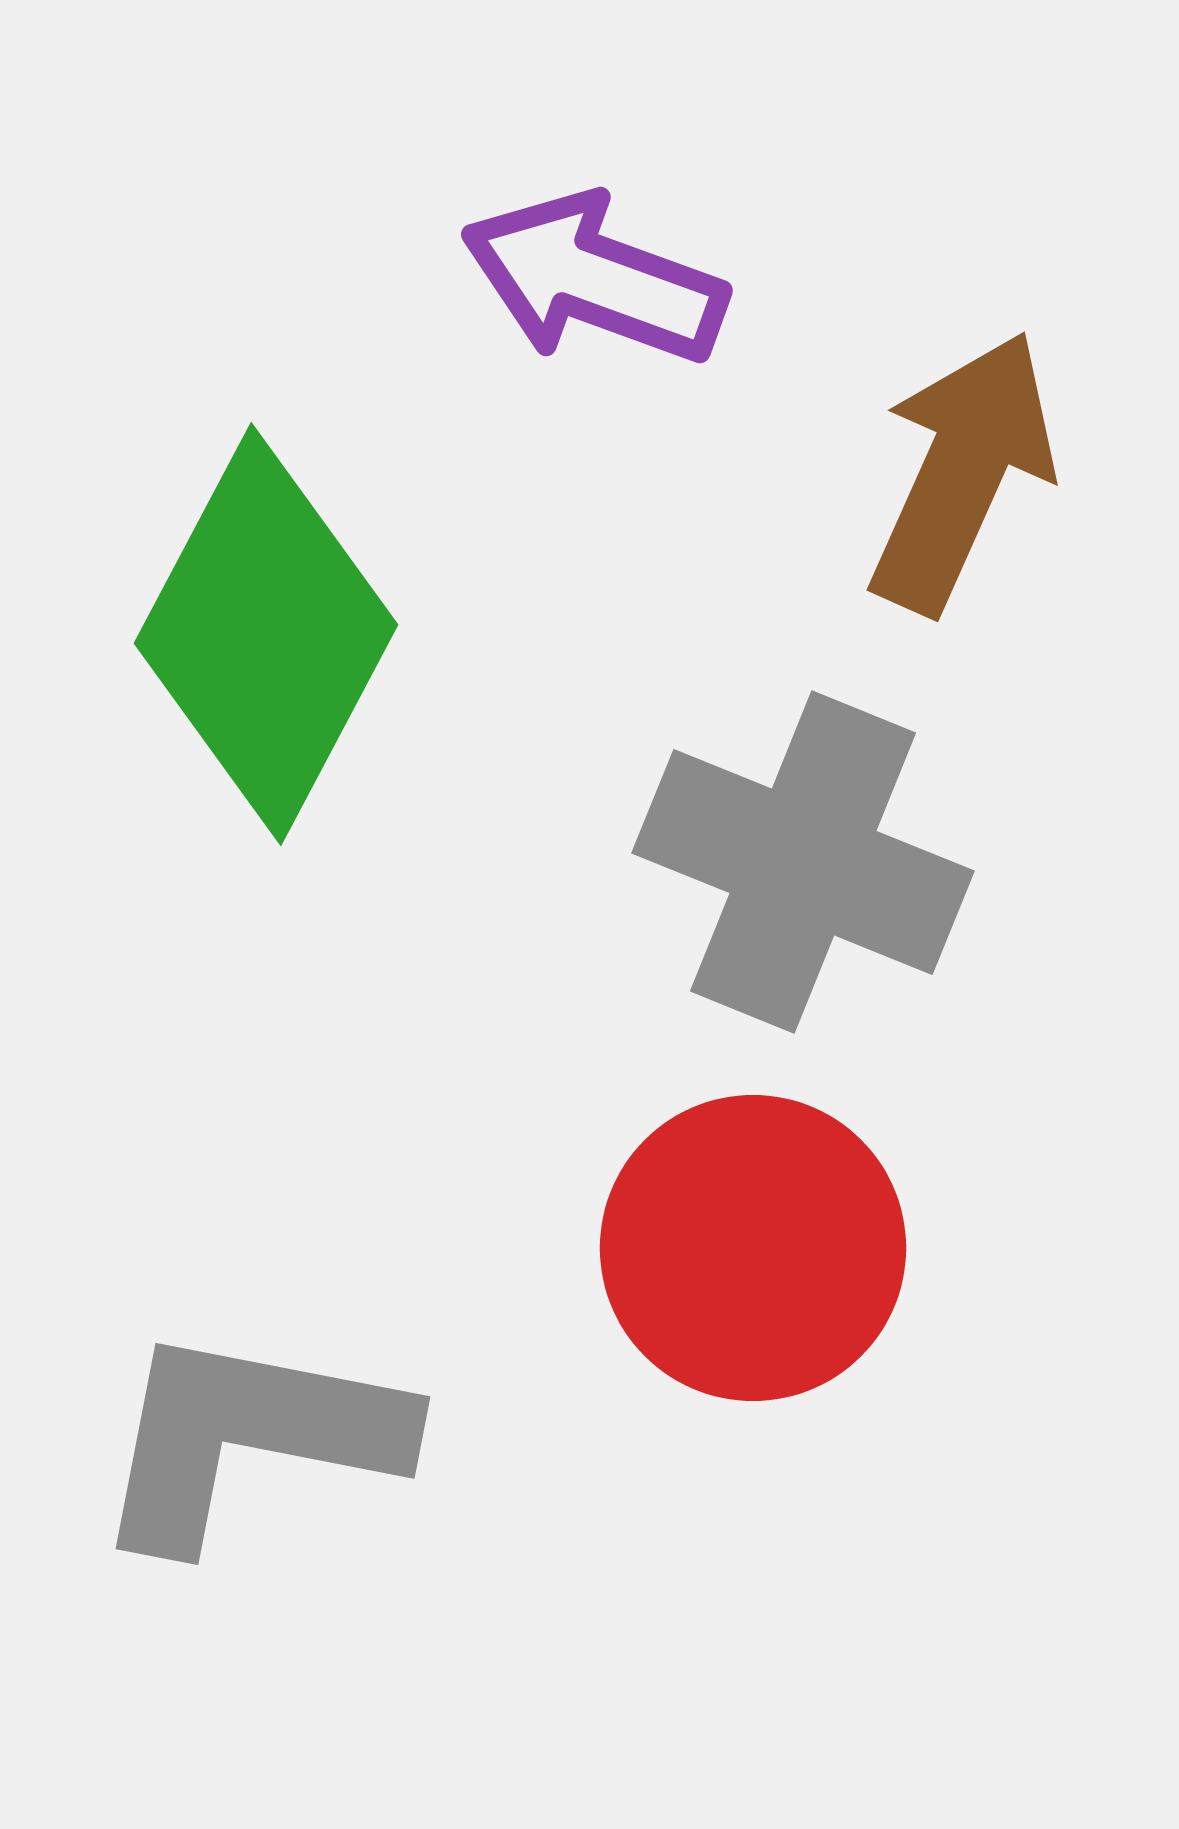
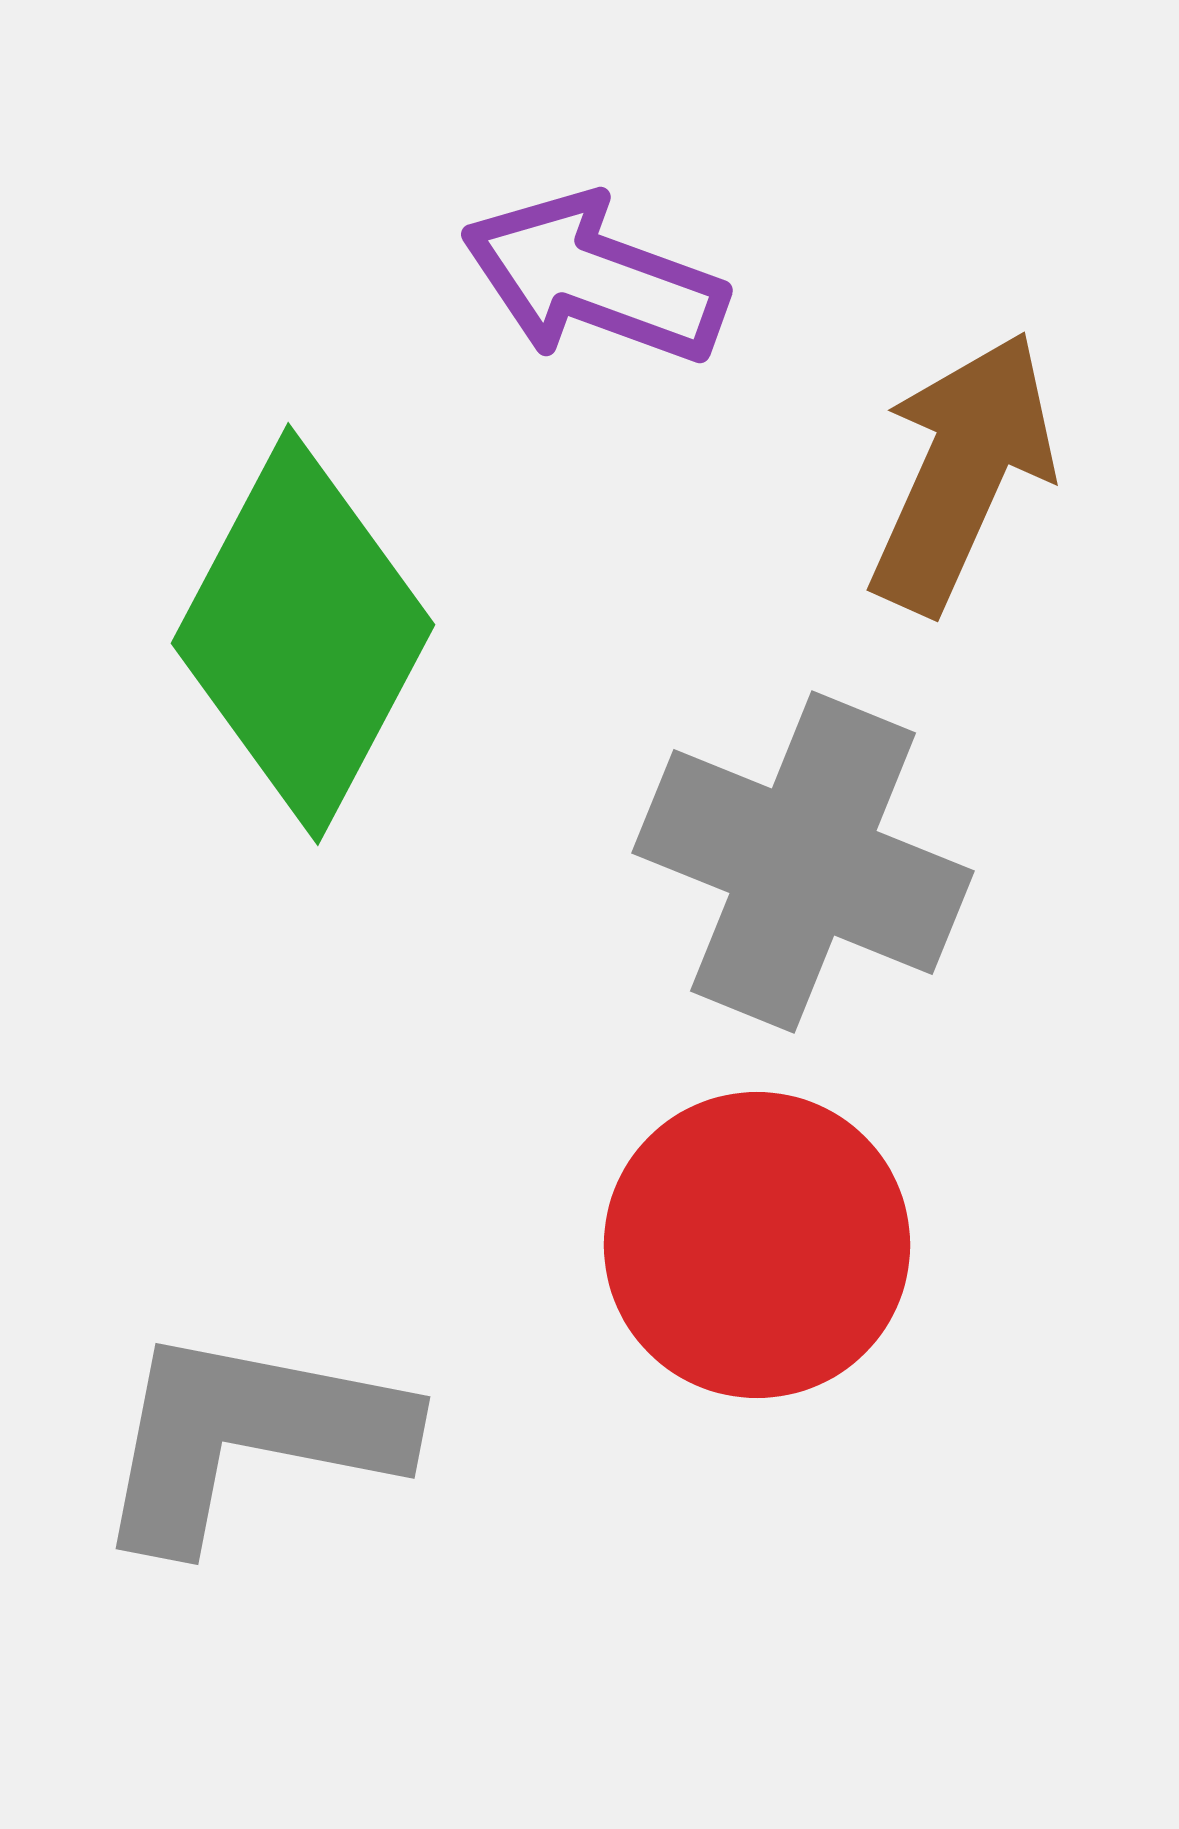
green diamond: moved 37 px right
red circle: moved 4 px right, 3 px up
